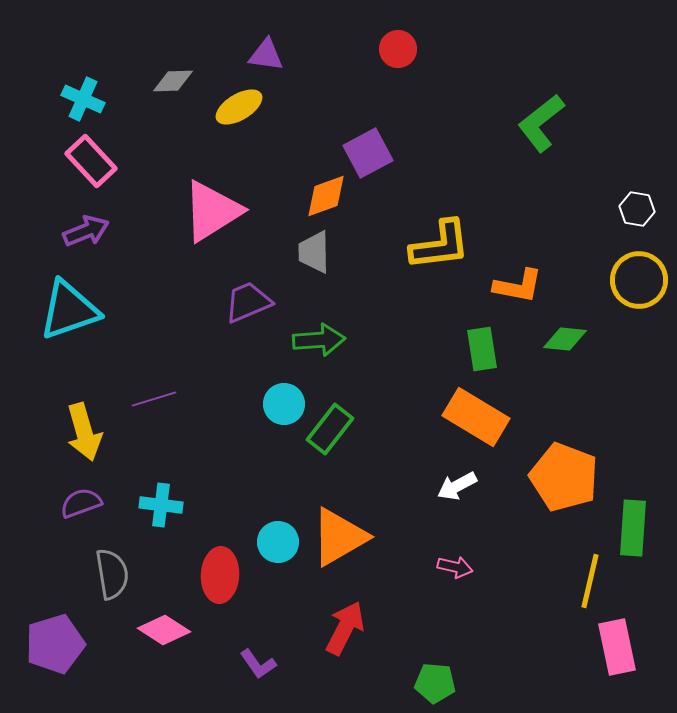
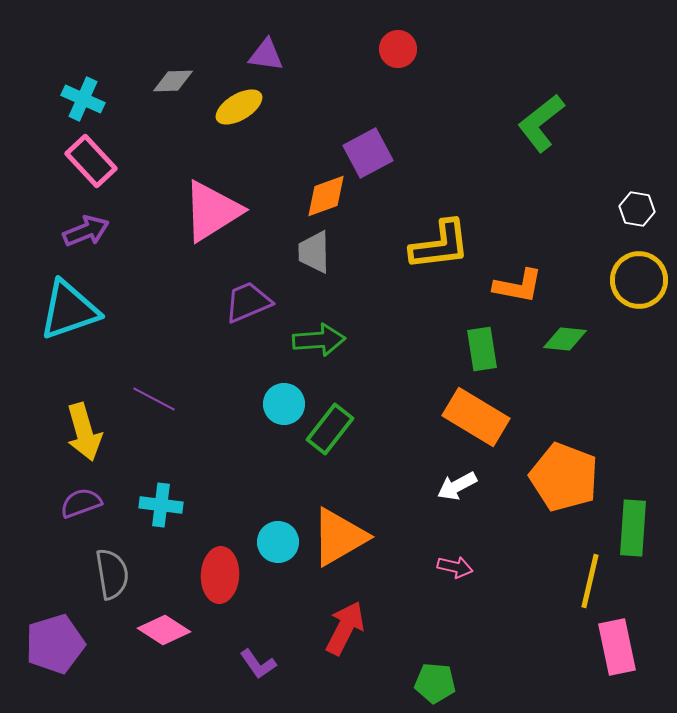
purple line at (154, 399): rotated 45 degrees clockwise
